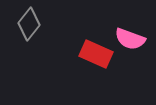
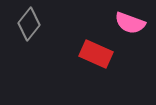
pink semicircle: moved 16 px up
